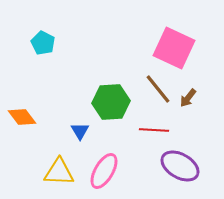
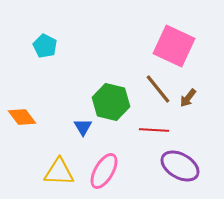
cyan pentagon: moved 2 px right, 3 px down
pink square: moved 2 px up
green hexagon: rotated 18 degrees clockwise
blue triangle: moved 3 px right, 4 px up
